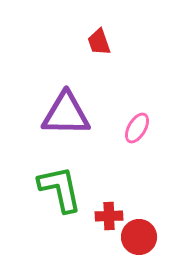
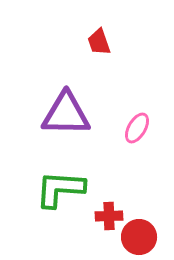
green L-shape: rotated 74 degrees counterclockwise
